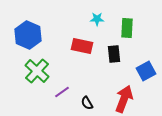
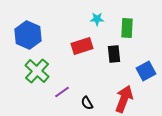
red rectangle: rotated 30 degrees counterclockwise
